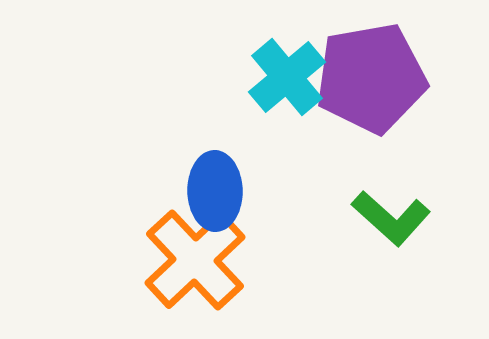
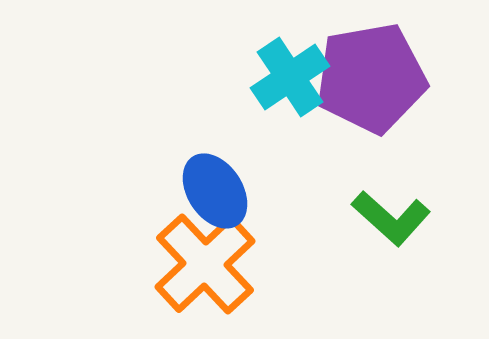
cyan cross: moved 3 px right; rotated 6 degrees clockwise
blue ellipse: rotated 32 degrees counterclockwise
orange cross: moved 10 px right, 4 px down
